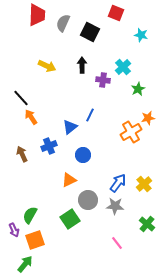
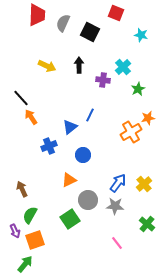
black arrow: moved 3 px left
brown arrow: moved 35 px down
purple arrow: moved 1 px right, 1 px down
